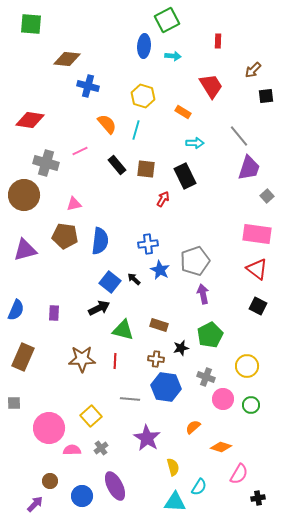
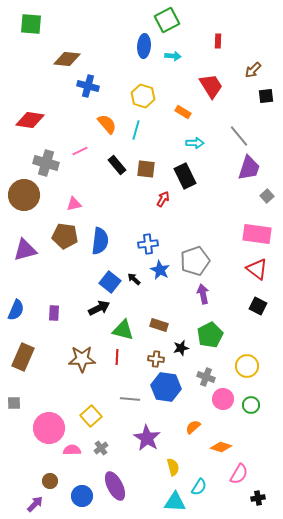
red line at (115, 361): moved 2 px right, 4 px up
